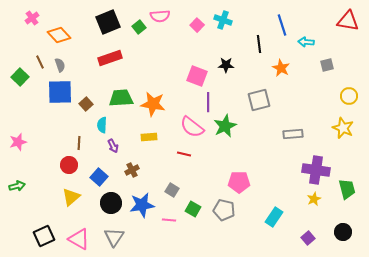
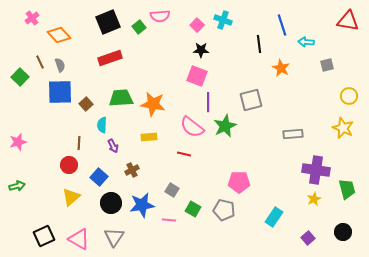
black star at (226, 65): moved 25 px left, 15 px up
gray square at (259, 100): moved 8 px left
